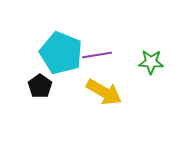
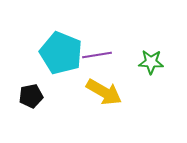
black pentagon: moved 9 px left, 10 px down; rotated 25 degrees clockwise
